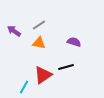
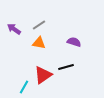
purple arrow: moved 2 px up
